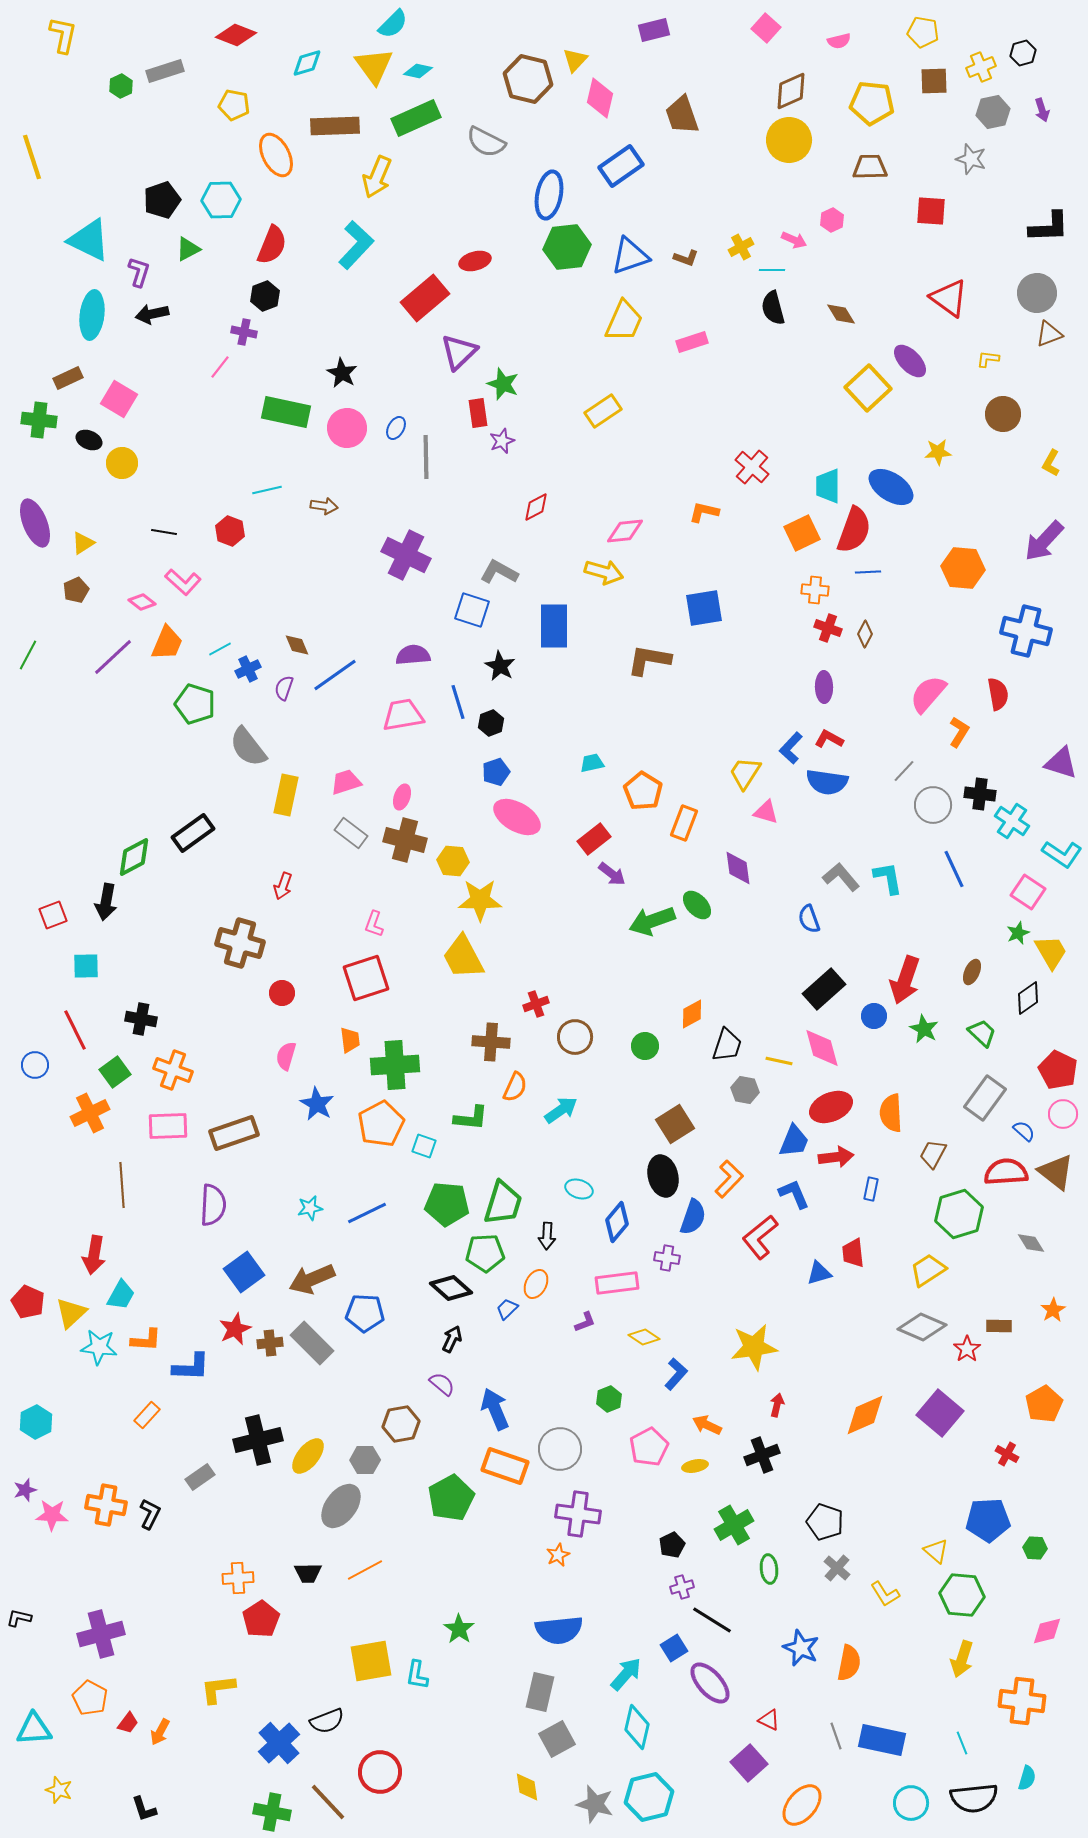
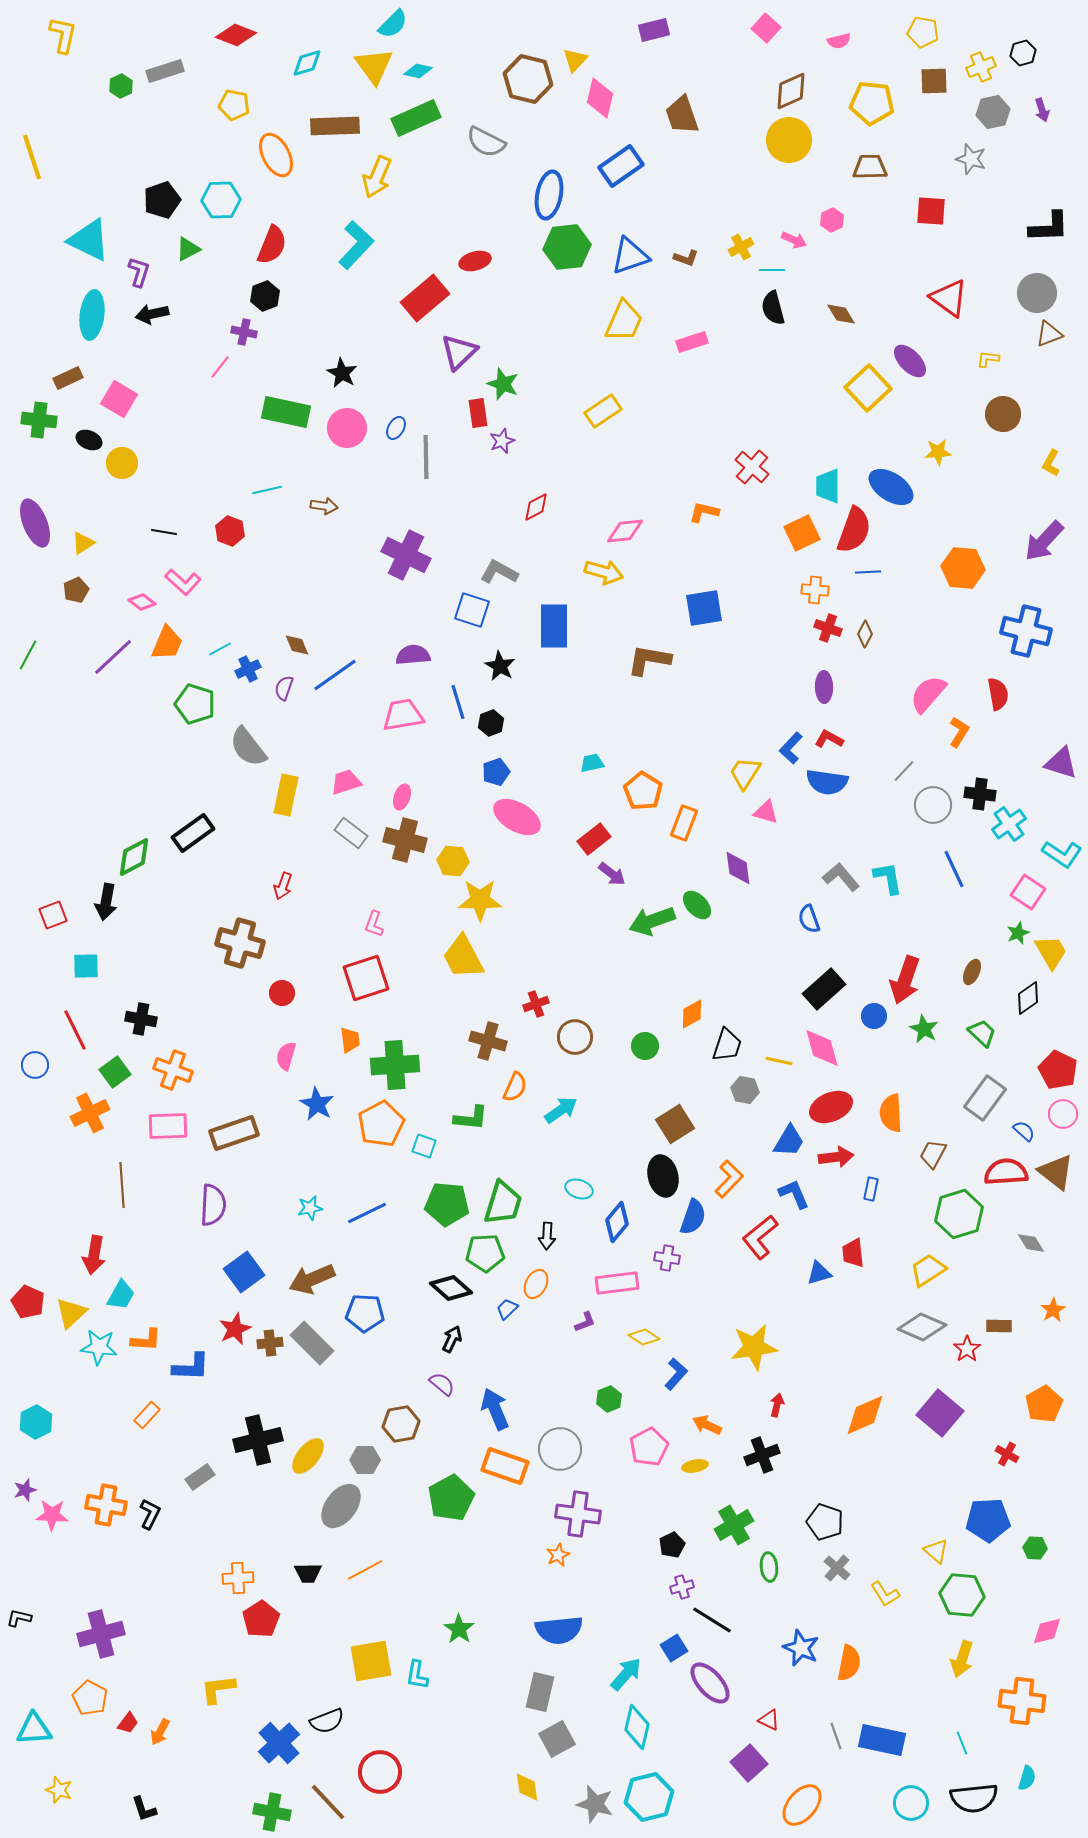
cyan cross at (1012, 821): moved 3 px left, 3 px down; rotated 20 degrees clockwise
brown cross at (491, 1042): moved 3 px left, 1 px up; rotated 12 degrees clockwise
blue trapezoid at (794, 1141): moved 5 px left; rotated 9 degrees clockwise
green ellipse at (769, 1569): moved 2 px up
